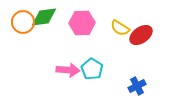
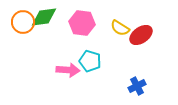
pink hexagon: rotated 10 degrees clockwise
cyan pentagon: moved 2 px left, 8 px up; rotated 15 degrees counterclockwise
